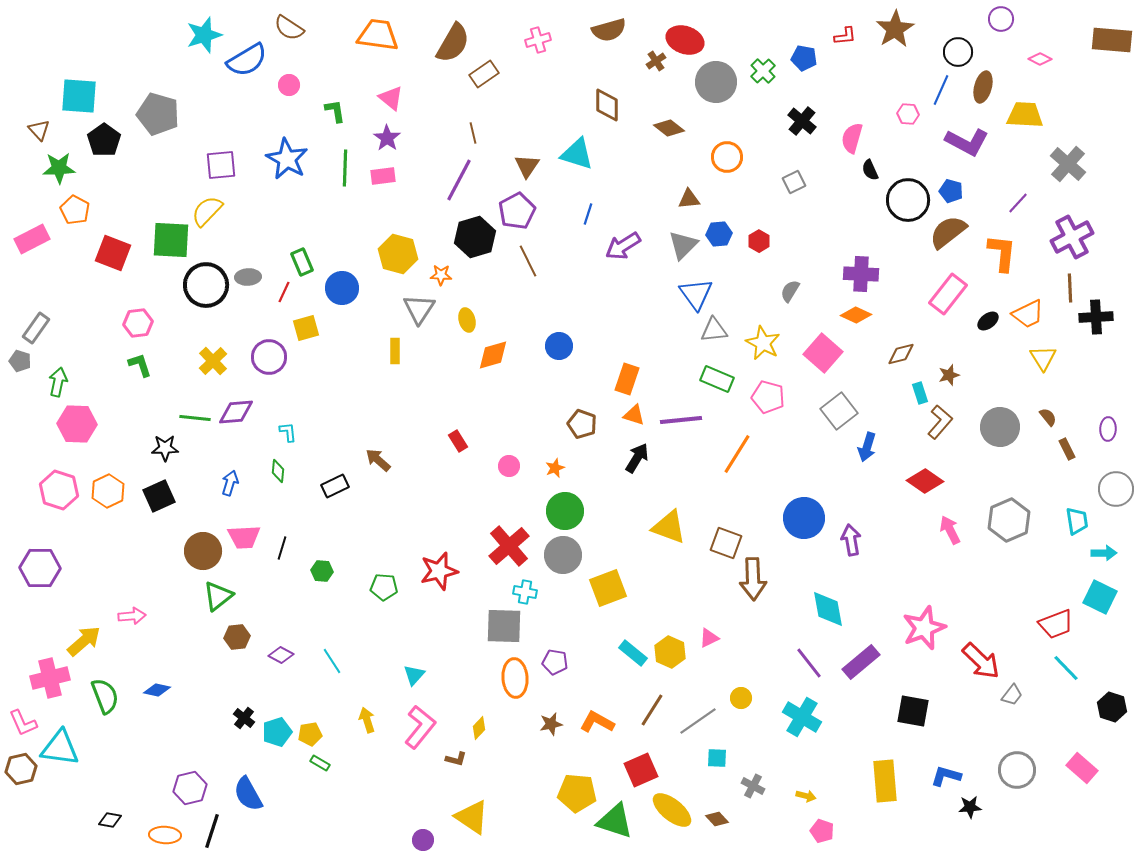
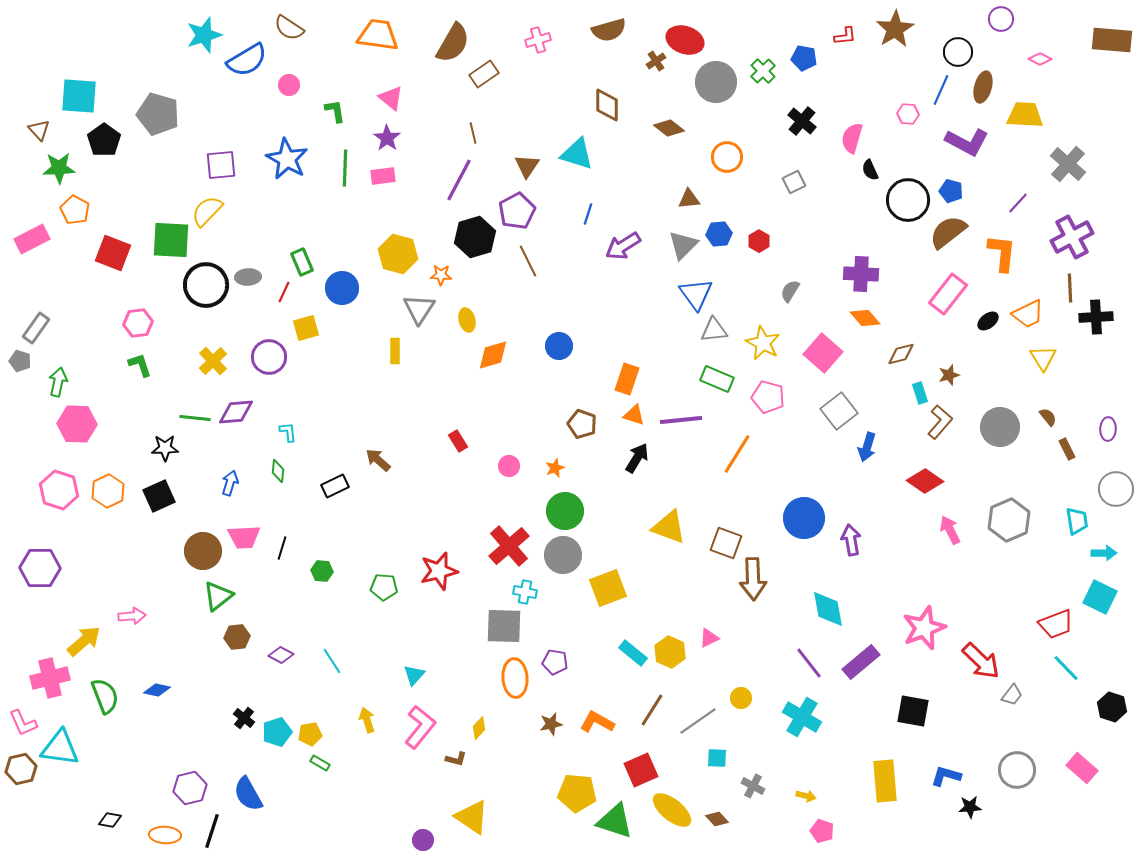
orange diamond at (856, 315): moved 9 px right, 3 px down; rotated 24 degrees clockwise
